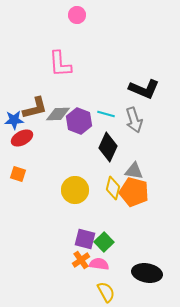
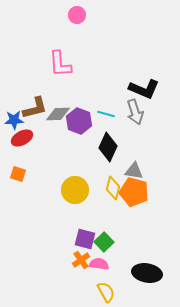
gray arrow: moved 1 px right, 8 px up
